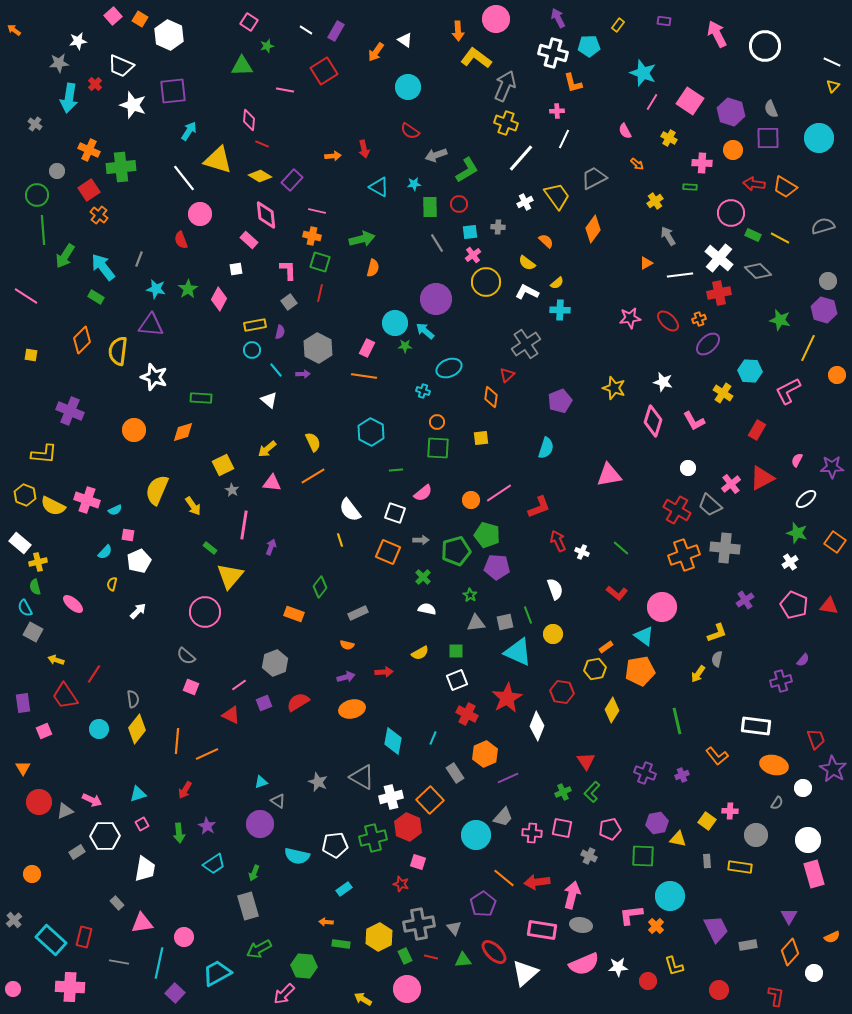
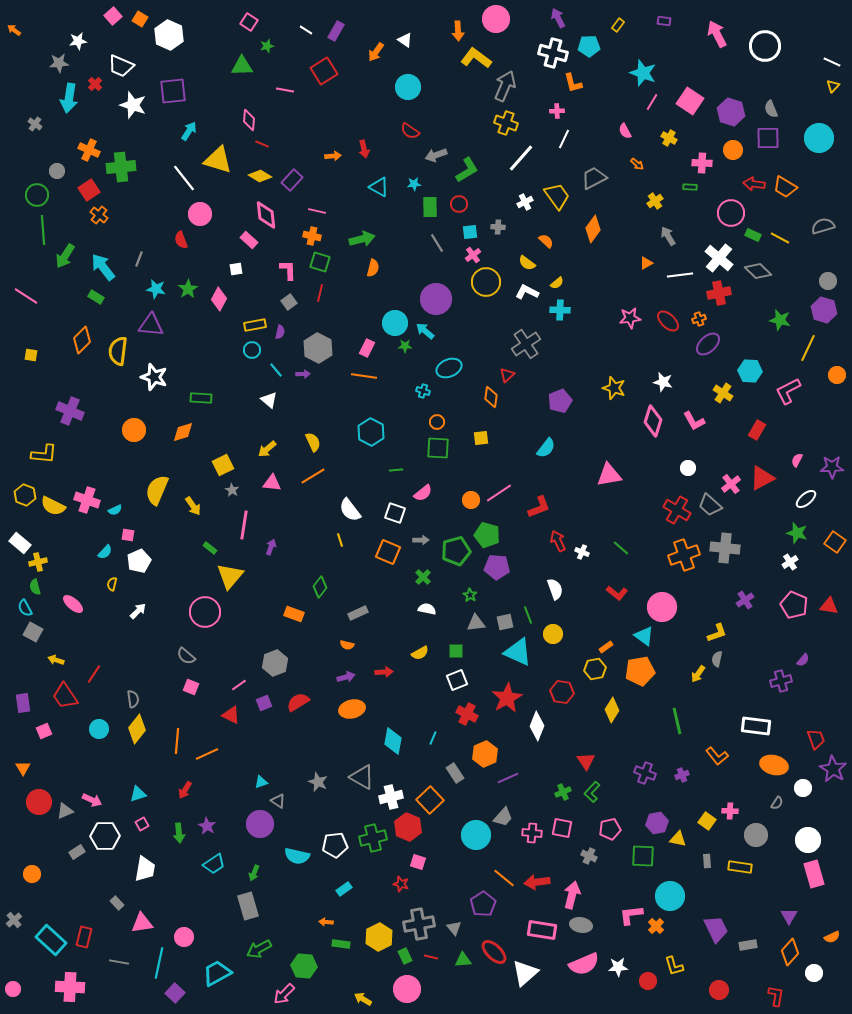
cyan semicircle at (546, 448): rotated 20 degrees clockwise
